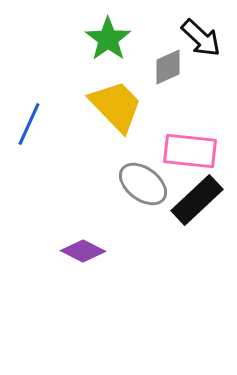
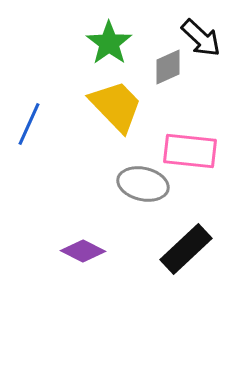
green star: moved 1 px right, 4 px down
gray ellipse: rotated 24 degrees counterclockwise
black rectangle: moved 11 px left, 49 px down
